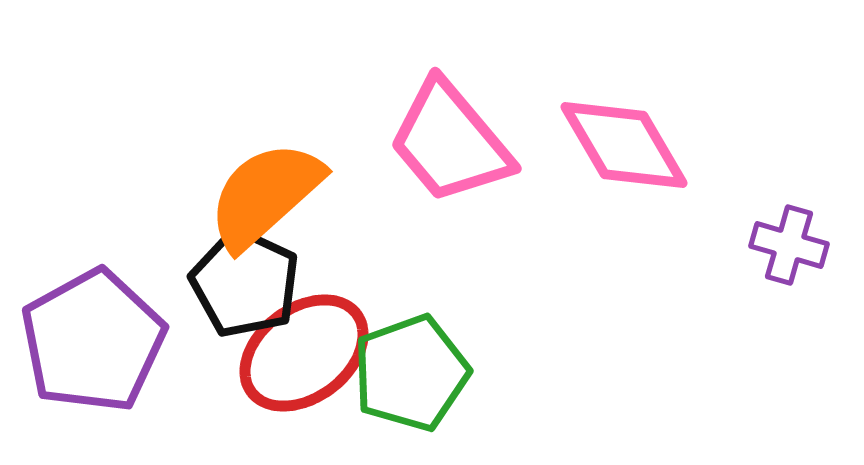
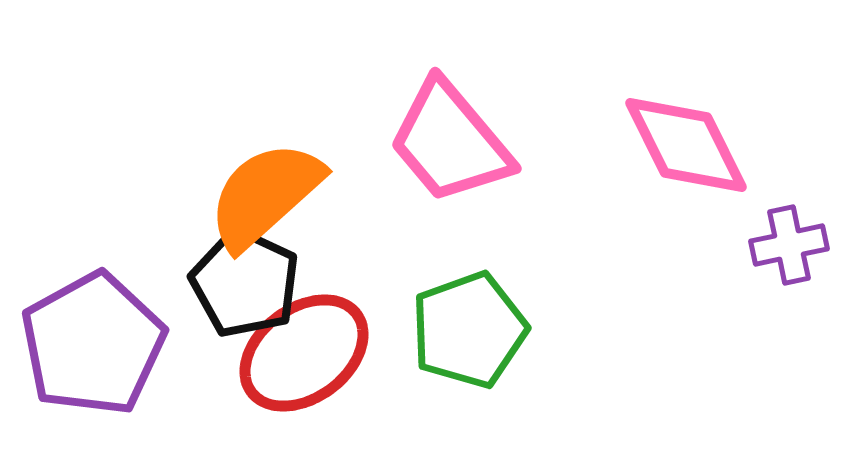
pink diamond: moved 62 px right; rotated 4 degrees clockwise
purple cross: rotated 28 degrees counterclockwise
purple pentagon: moved 3 px down
green pentagon: moved 58 px right, 43 px up
